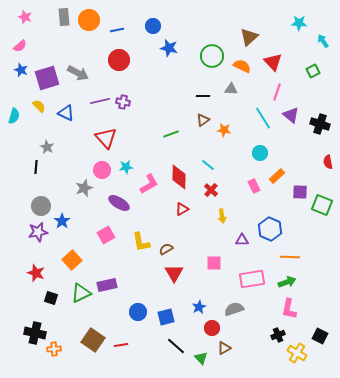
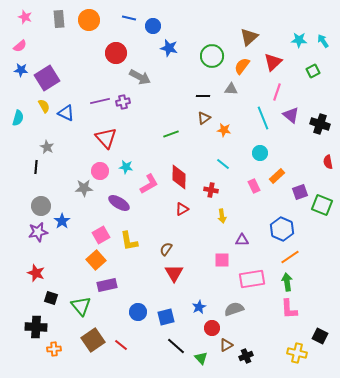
gray rectangle at (64, 17): moved 5 px left, 2 px down
cyan star at (299, 23): moved 17 px down
blue line at (117, 30): moved 12 px right, 12 px up; rotated 24 degrees clockwise
red circle at (119, 60): moved 3 px left, 7 px up
red triangle at (273, 62): rotated 30 degrees clockwise
orange semicircle at (242, 66): rotated 78 degrees counterclockwise
blue star at (21, 70): rotated 16 degrees counterclockwise
gray arrow at (78, 73): moved 62 px right, 4 px down
purple square at (47, 78): rotated 15 degrees counterclockwise
purple cross at (123, 102): rotated 24 degrees counterclockwise
yellow semicircle at (39, 106): moved 5 px right; rotated 16 degrees clockwise
cyan semicircle at (14, 116): moved 4 px right, 2 px down
cyan line at (263, 118): rotated 10 degrees clockwise
brown triangle at (203, 120): moved 1 px right, 2 px up
cyan line at (208, 165): moved 15 px right, 1 px up
cyan star at (126, 167): rotated 16 degrees clockwise
pink circle at (102, 170): moved 2 px left, 1 px down
gray star at (84, 188): rotated 18 degrees clockwise
red cross at (211, 190): rotated 32 degrees counterclockwise
purple square at (300, 192): rotated 21 degrees counterclockwise
blue hexagon at (270, 229): moved 12 px right
pink square at (106, 235): moved 5 px left
yellow L-shape at (141, 242): moved 12 px left, 1 px up
brown semicircle at (166, 249): rotated 24 degrees counterclockwise
orange line at (290, 257): rotated 36 degrees counterclockwise
orange square at (72, 260): moved 24 px right
pink square at (214, 263): moved 8 px right, 3 px up
green arrow at (287, 282): rotated 78 degrees counterclockwise
green triangle at (81, 293): moved 13 px down; rotated 45 degrees counterclockwise
pink L-shape at (289, 309): rotated 15 degrees counterclockwise
black cross at (35, 333): moved 1 px right, 6 px up; rotated 10 degrees counterclockwise
black cross at (278, 335): moved 32 px left, 21 px down
brown square at (93, 340): rotated 20 degrees clockwise
red line at (121, 345): rotated 48 degrees clockwise
brown triangle at (224, 348): moved 2 px right, 3 px up
yellow cross at (297, 353): rotated 18 degrees counterclockwise
